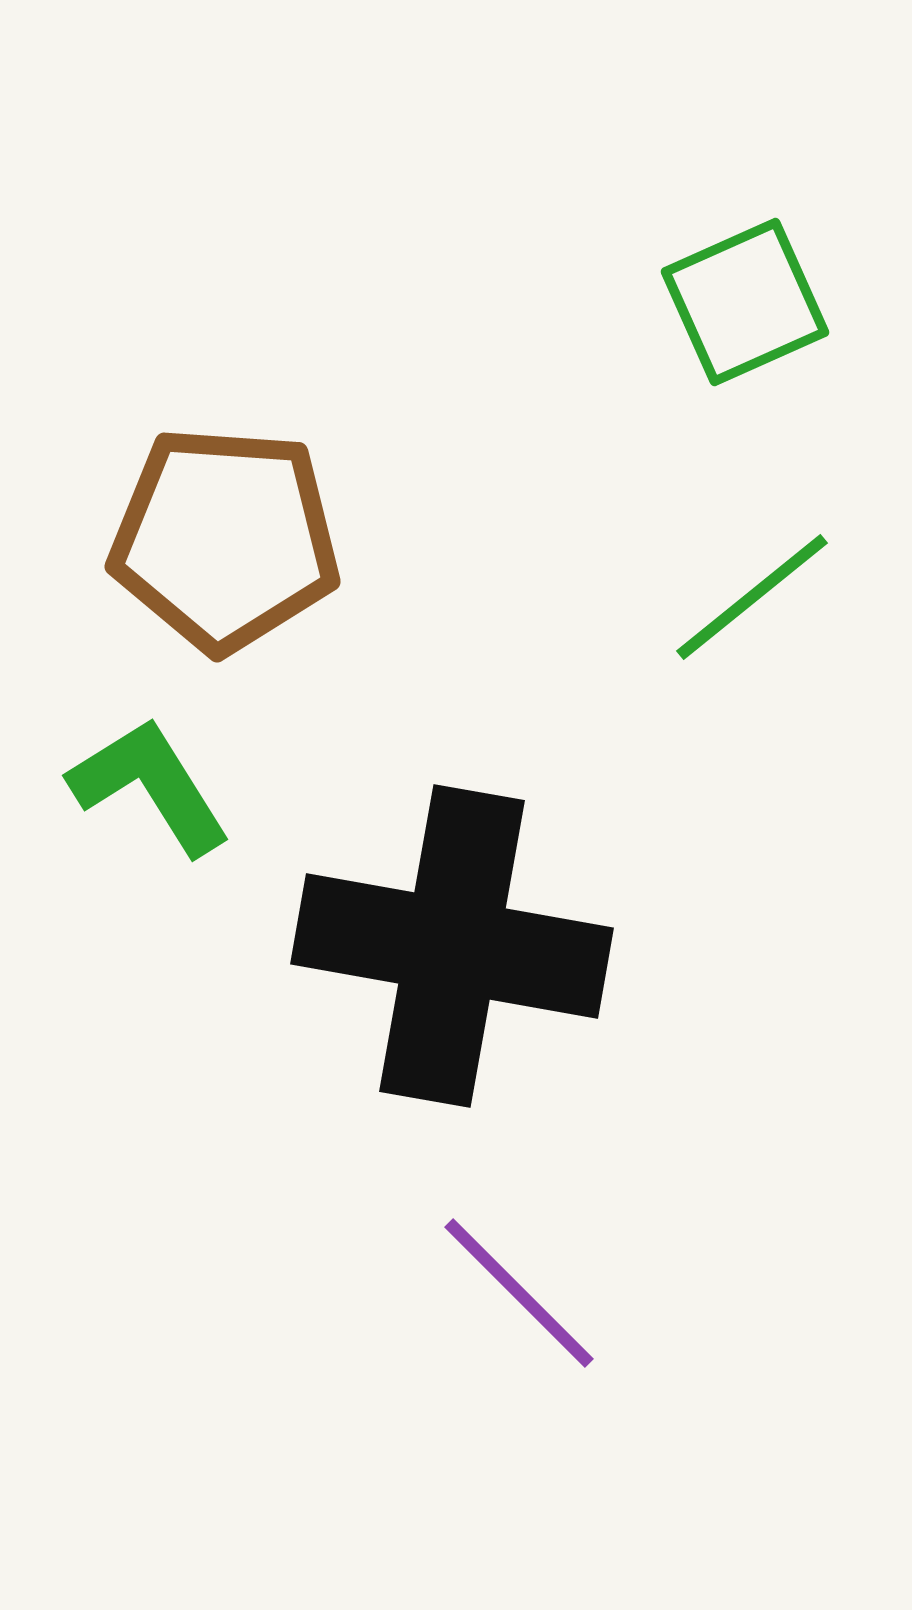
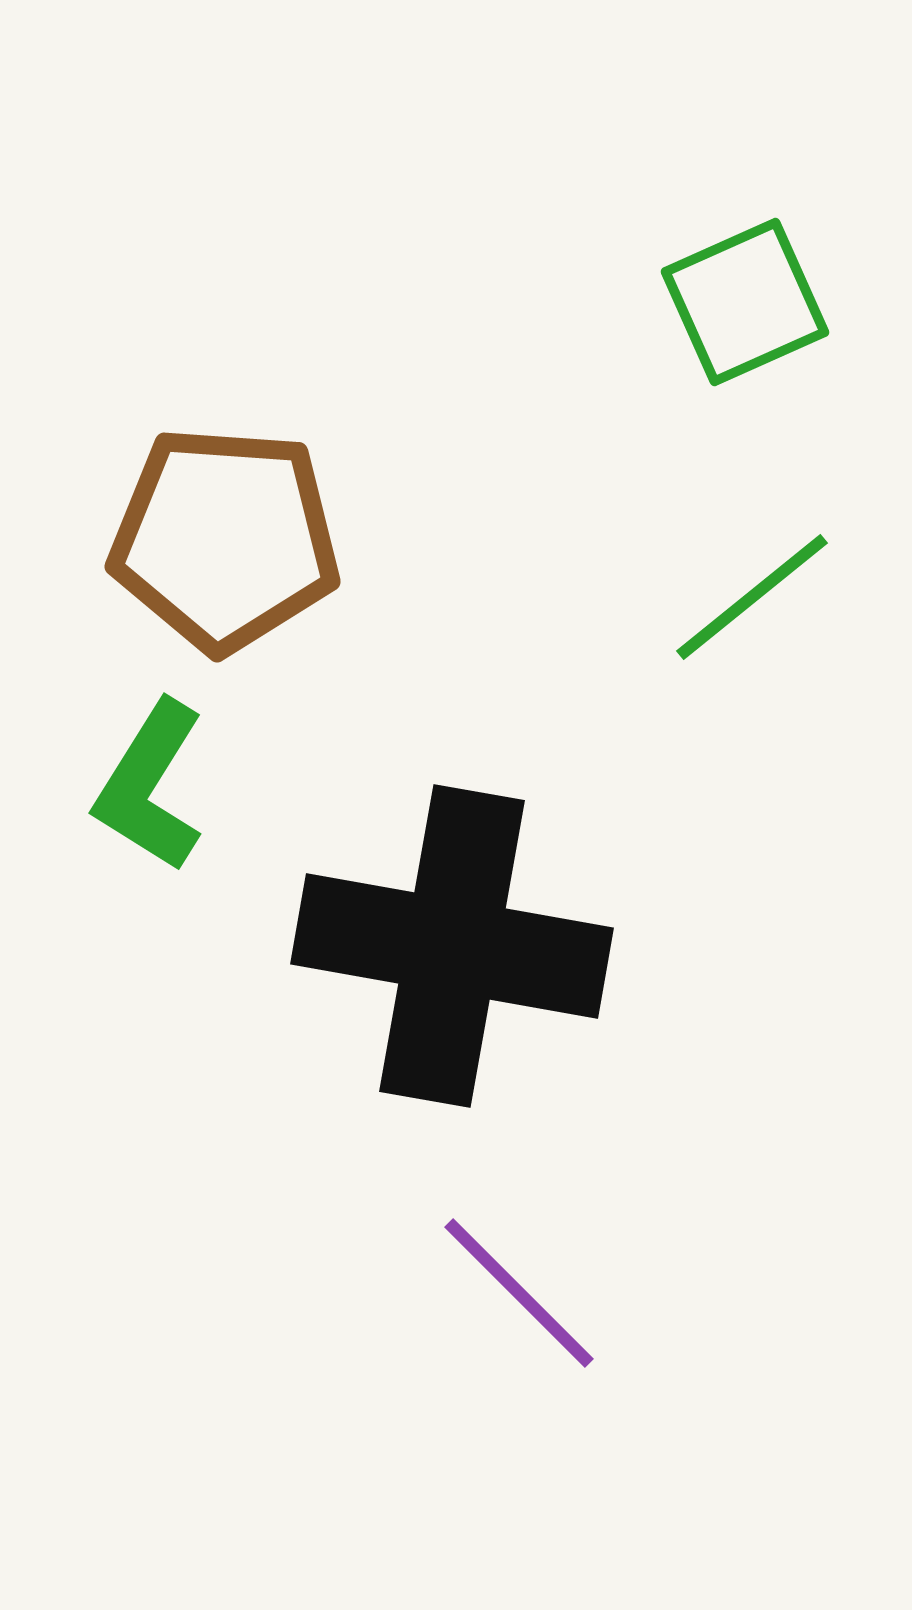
green L-shape: rotated 116 degrees counterclockwise
